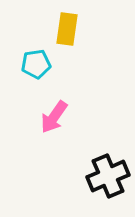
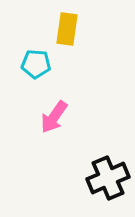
cyan pentagon: rotated 12 degrees clockwise
black cross: moved 2 px down
